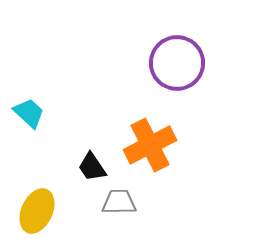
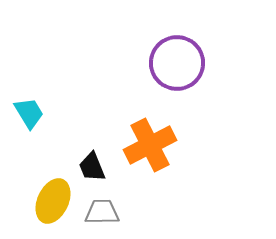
cyan trapezoid: rotated 16 degrees clockwise
black trapezoid: rotated 12 degrees clockwise
gray trapezoid: moved 17 px left, 10 px down
yellow ellipse: moved 16 px right, 10 px up
